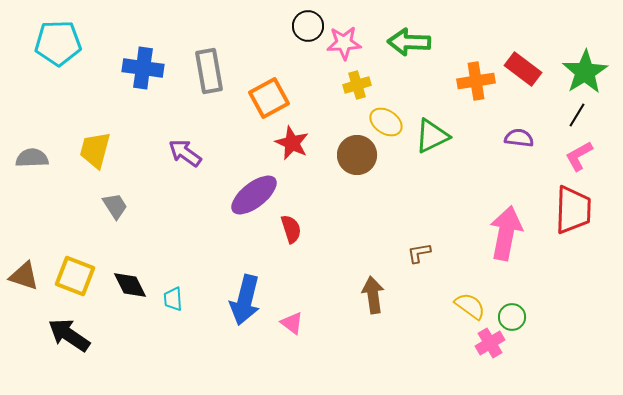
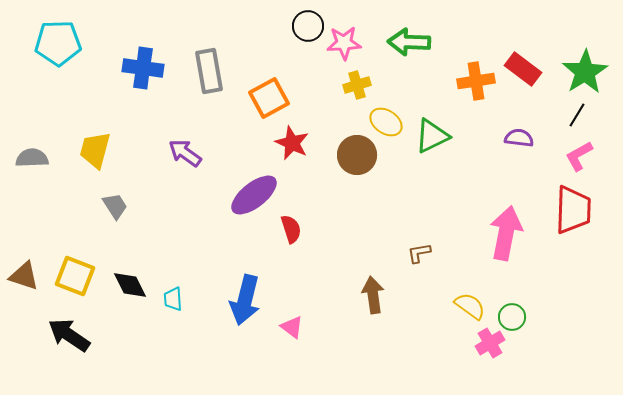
pink triangle: moved 4 px down
